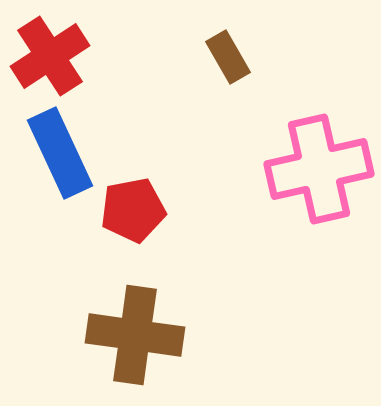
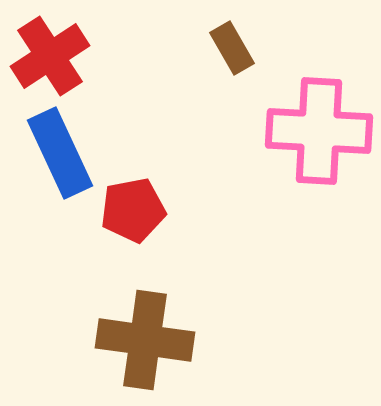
brown rectangle: moved 4 px right, 9 px up
pink cross: moved 38 px up; rotated 16 degrees clockwise
brown cross: moved 10 px right, 5 px down
